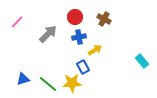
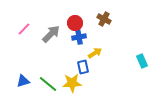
red circle: moved 6 px down
pink line: moved 7 px right, 7 px down
gray arrow: moved 3 px right
yellow arrow: moved 3 px down
cyan rectangle: rotated 16 degrees clockwise
blue rectangle: rotated 16 degrees clockwise
blue triangle: moved 2 px down
